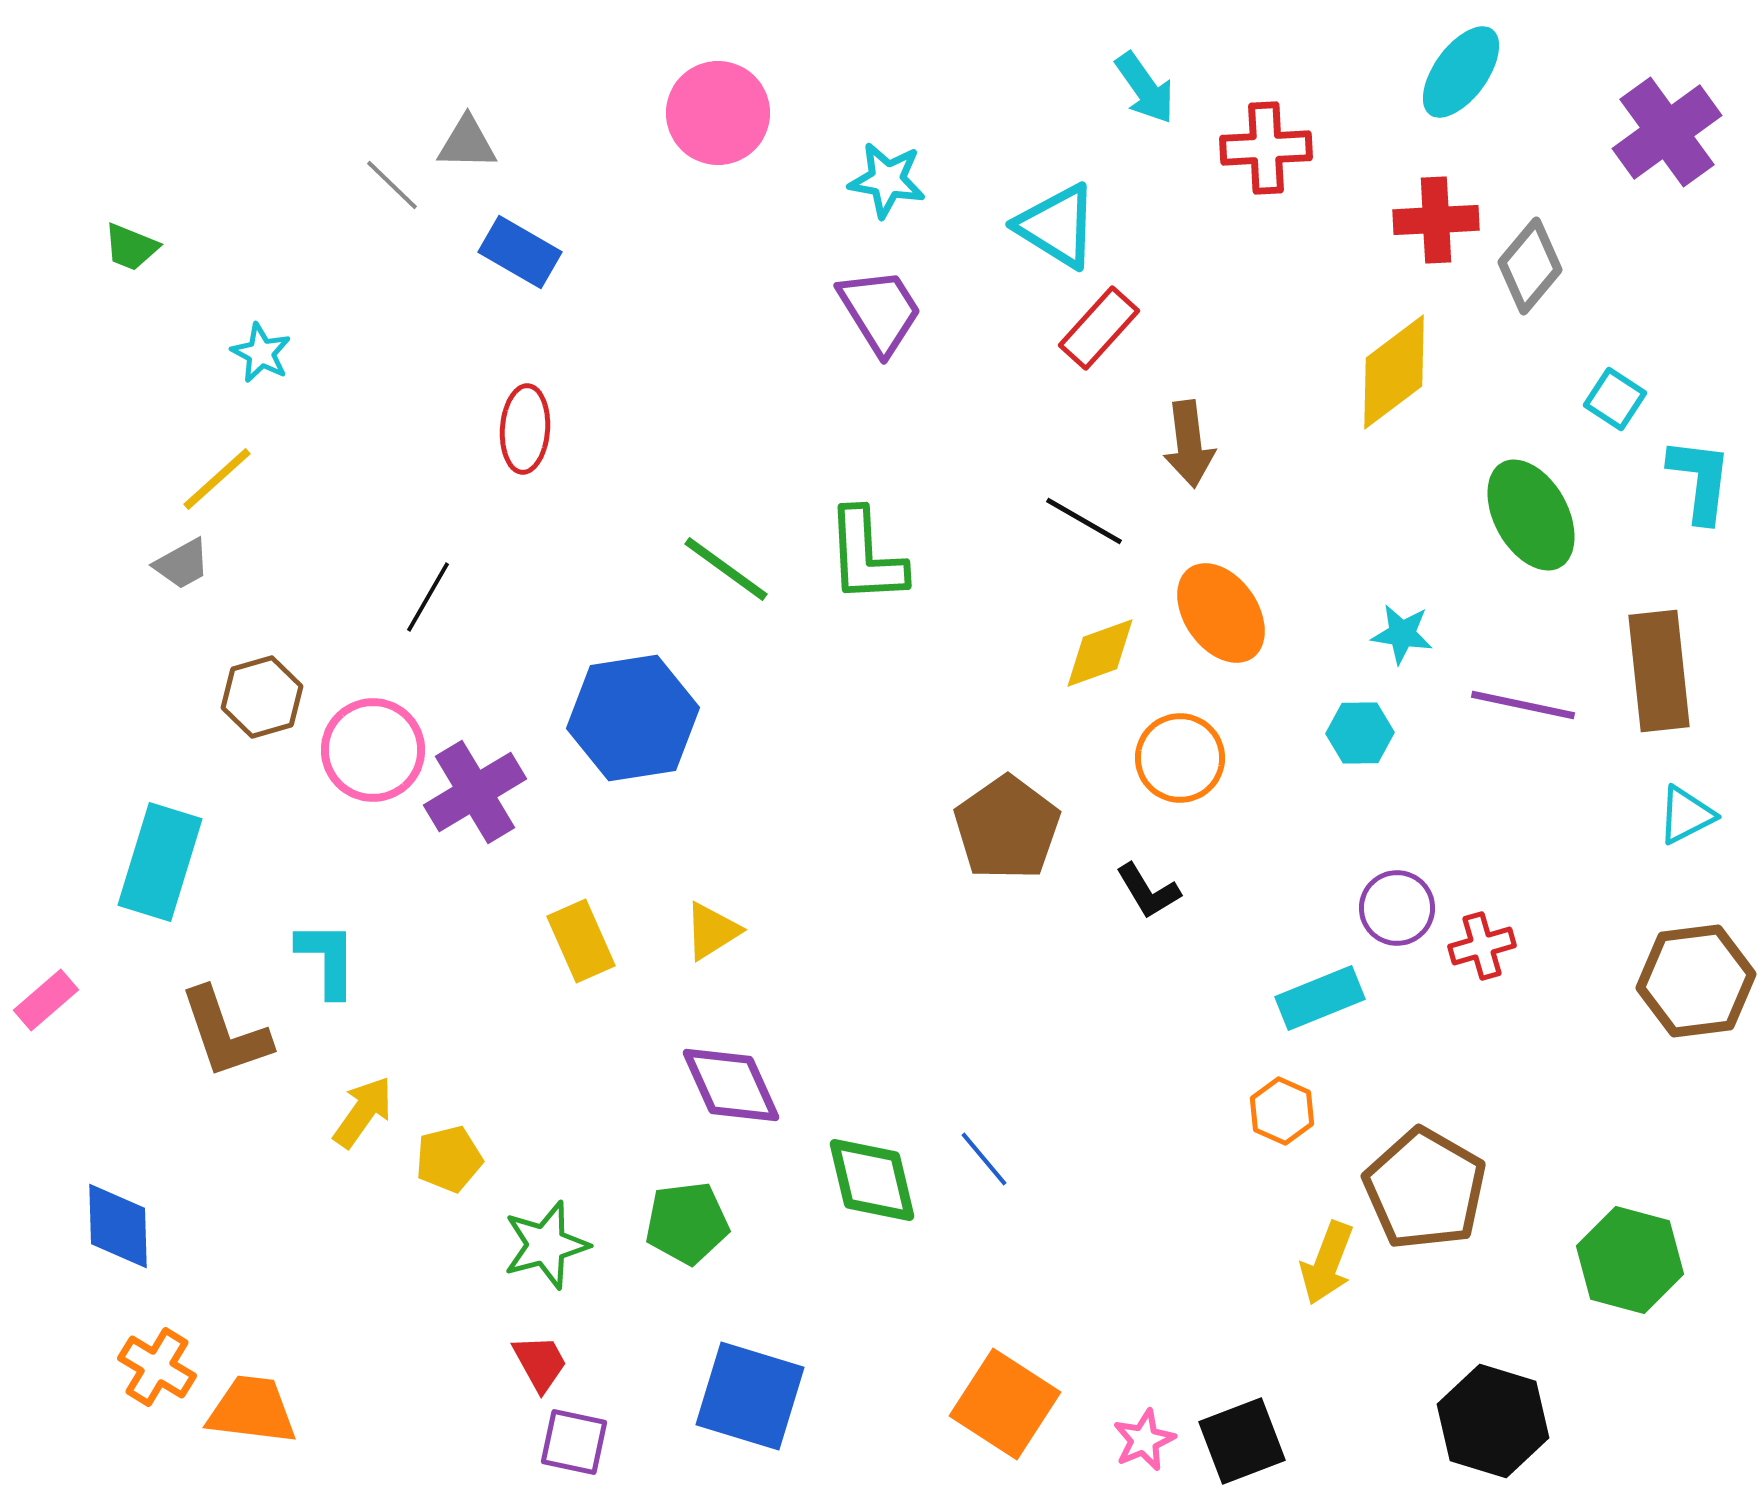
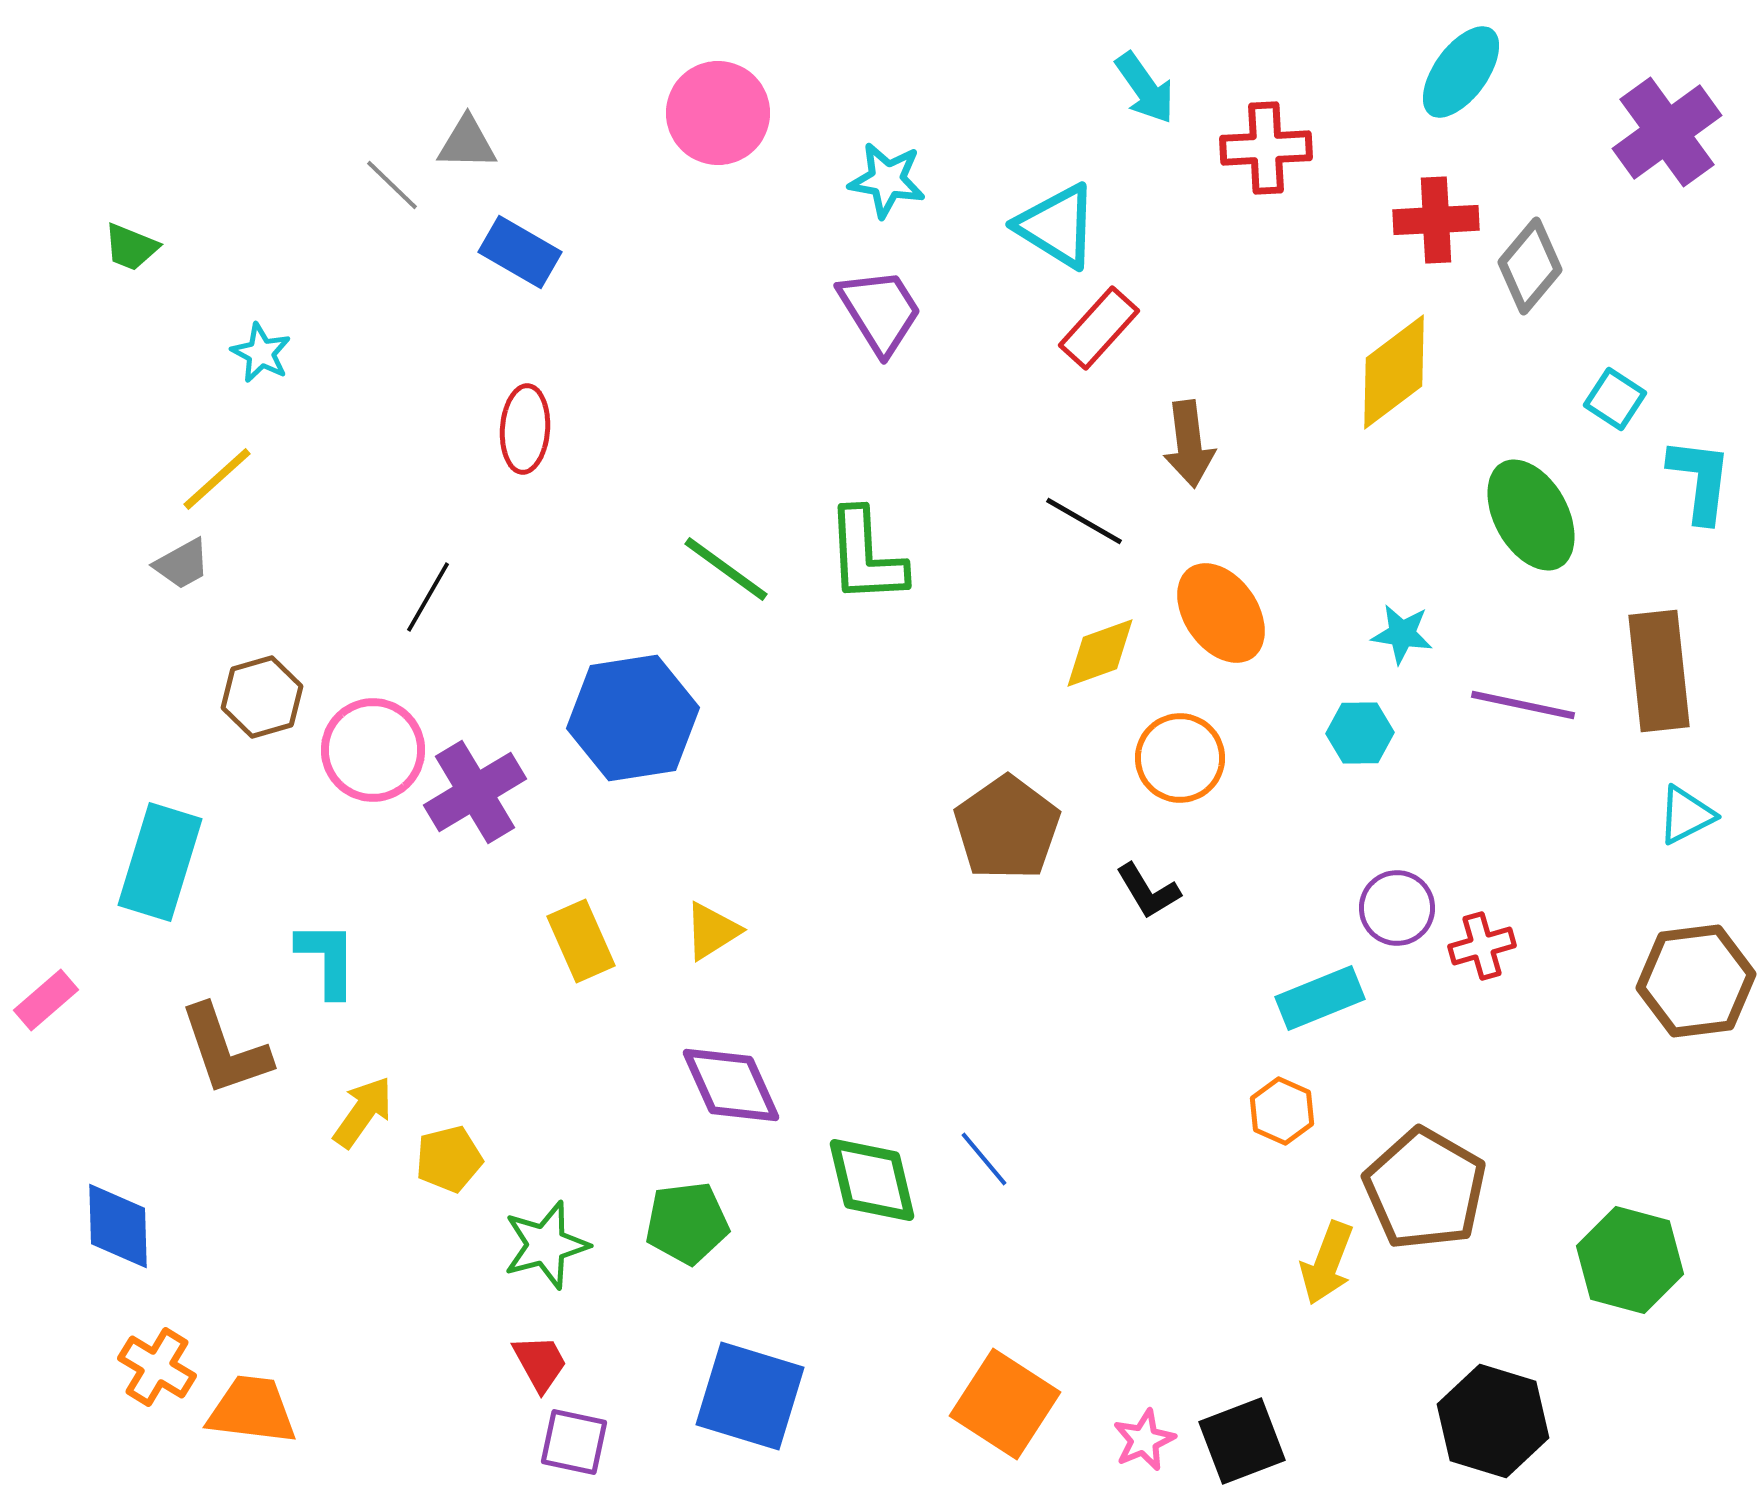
brown L-shape at (225, 1033): moved 17 px down
